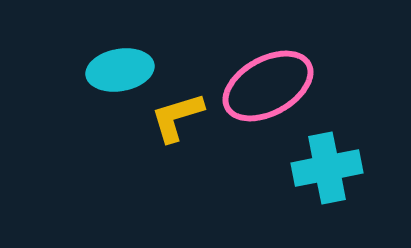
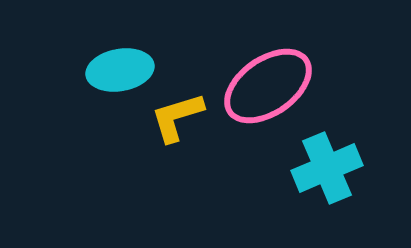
pink ellipse: rotated 6 degrees counterclockwise
cyan cross: rotated 12 degrees counterclockwise
